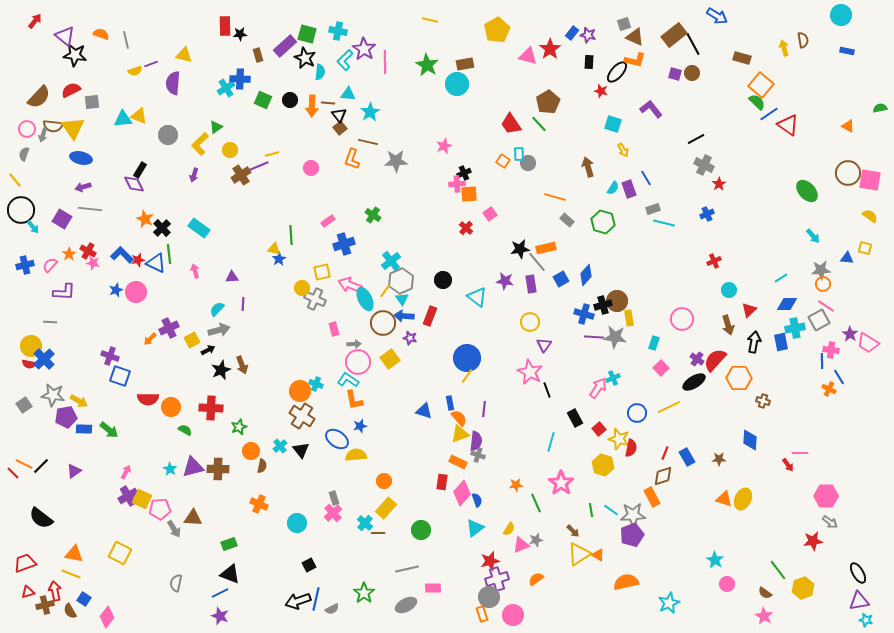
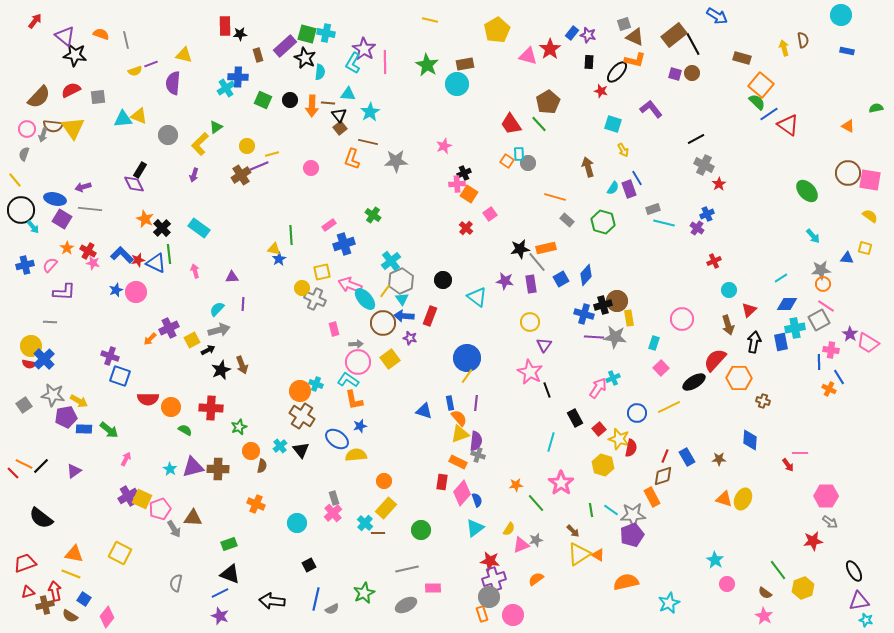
cyan cross at (338, 31): moved 12 px left, 2 px down
cyan L-shape at (345, 60): moved 8 px right, 3 px down; rotated 15 degrees counterclockwise
blue cross at (240, 79): moved 2 px left, 2 px up
gray square at (92, 102): moved 6 px right, 5 px up
green semicircle at (880, 108): moved 4 px left
yellow circle at (230, 150): moved 17 px right, 4 px up
blue ellipse at (81, 158): moved 26 px left, 41 px down
orange square at (503, 161): moved 4 px right
blue line at (646, 178): moved 9 px left
orange square at (469, 194): rotated 36 degrees clockwise
pink rectangle at (328, 221): moved 1 px right, 4 px down
orange star at (69, 254): moved 2 px left, 6 px up
cyan ellipse at (365, 299): rotated 15 degrees counterclockwise
gray arrow at (354, 344): moved 2 px right
purple cross at (697, 359): moved 131 px up
blue line at (822, 361): moved 3 px left, 1 px down
purple line at (484, 409): moved 8 px left, 6 px up
red line at (665, 453): moved 3 px down
pink arrow at (126, 472): moved 13 px up
green line at (536, 503): rotated 18 degrees counterclockwise
orange cross at (259, 504): moved 3 px left
pink pentagon at (160, 509): rotated 15 degrees counterclockwise
red star at (490, 561): rotated 24 degrees clockwise
black ellipse at (858, 573): moved 4 px left, 2 px up
purple cross at (497, 579): moved 3 px left
green star at (364, 593): rotated 10 degrees clockwise
black arrow at (298, 601): moved 26 px left; rotated 25 degrees clockwise
brown semicircle at (70, 611): moved 5 px down; rotated 28 degrees counterclockwise
